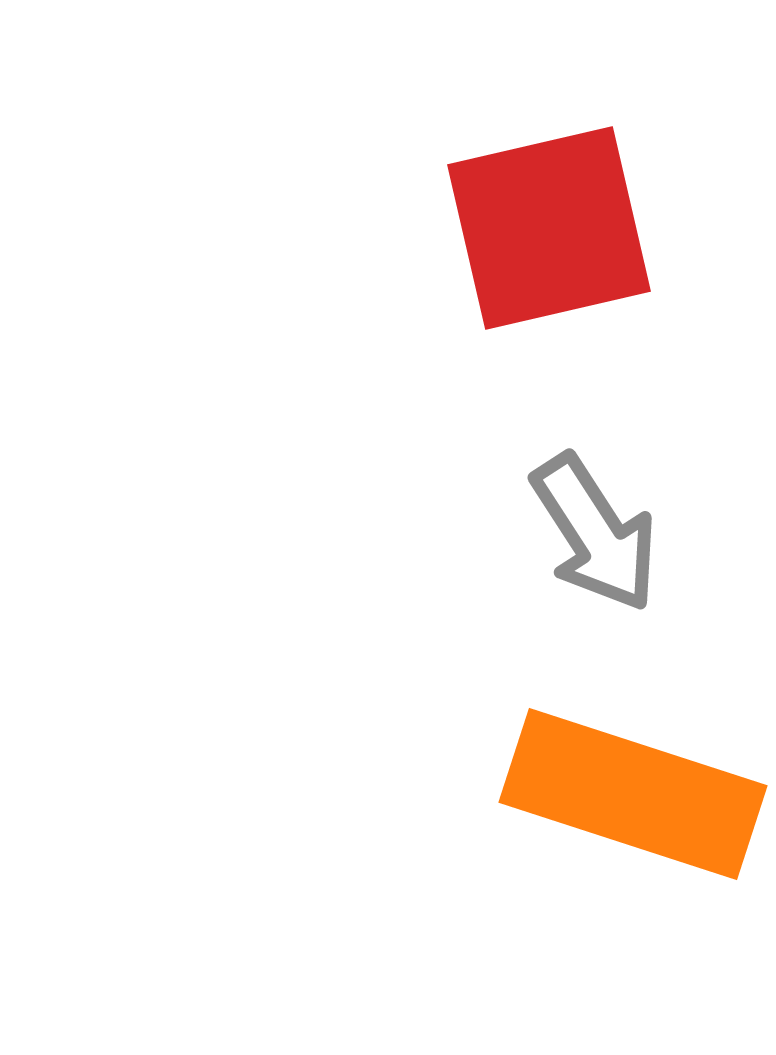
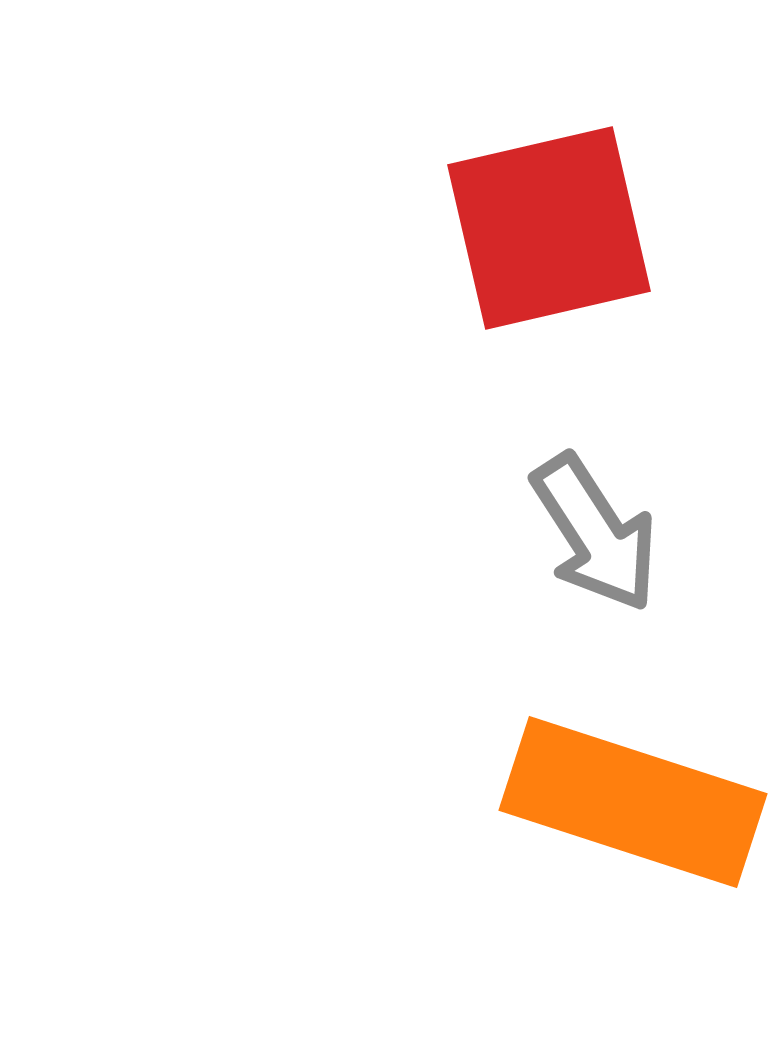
orange rectangle: moved 8 px down
